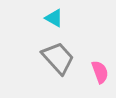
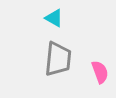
gray trapezoid: moved 1 px down; rotated 48 degrees clockwise
